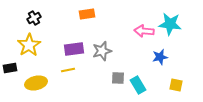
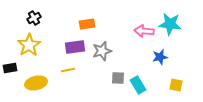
orange rectangle: moved 10 px down
purple rectangle: moved 1 px right, 2 px up
